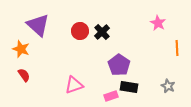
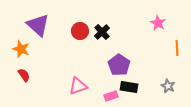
pink triangle: moved 4 px right, 1 px down
